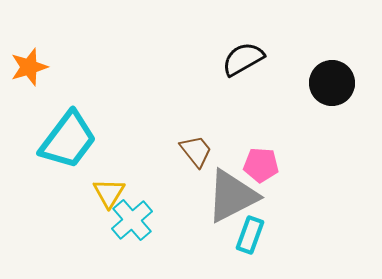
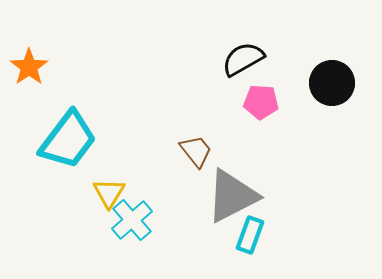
orange star: rotated 18 degrees counterclockwise
pink pentagon: moved 63 px up
